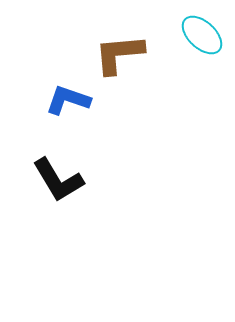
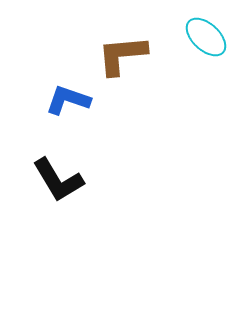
cyan ellipse: moved 4 px right, 2 px down
brown L-shape: moved 3 px right, 1 px down
